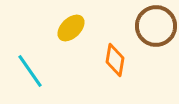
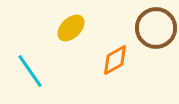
brown circle: moved 2 px down
orange diamond: rotated 52 degrees clockwise
